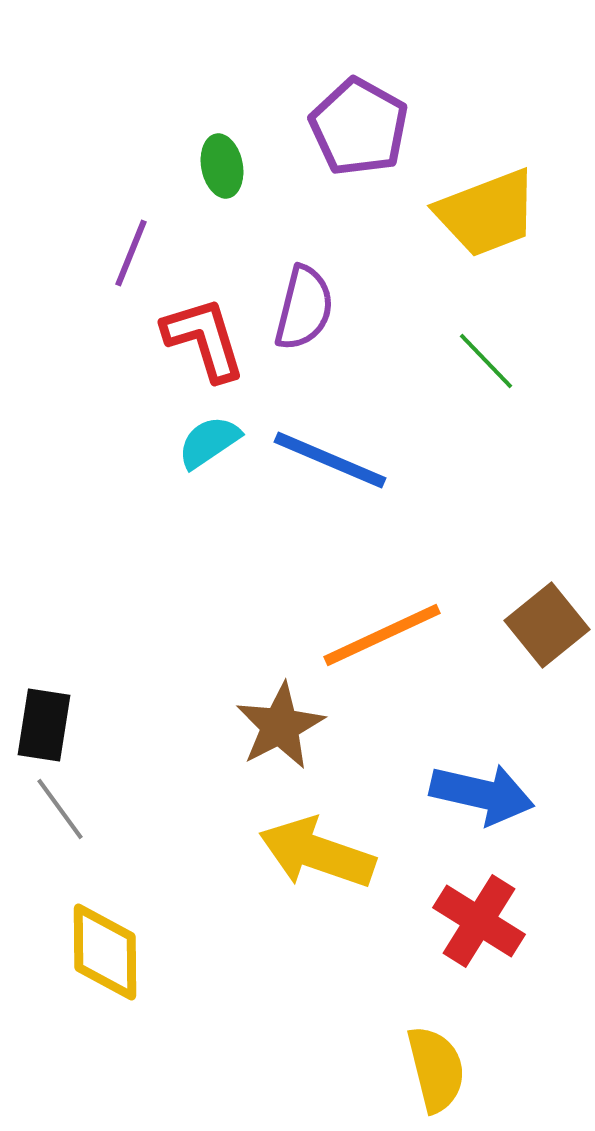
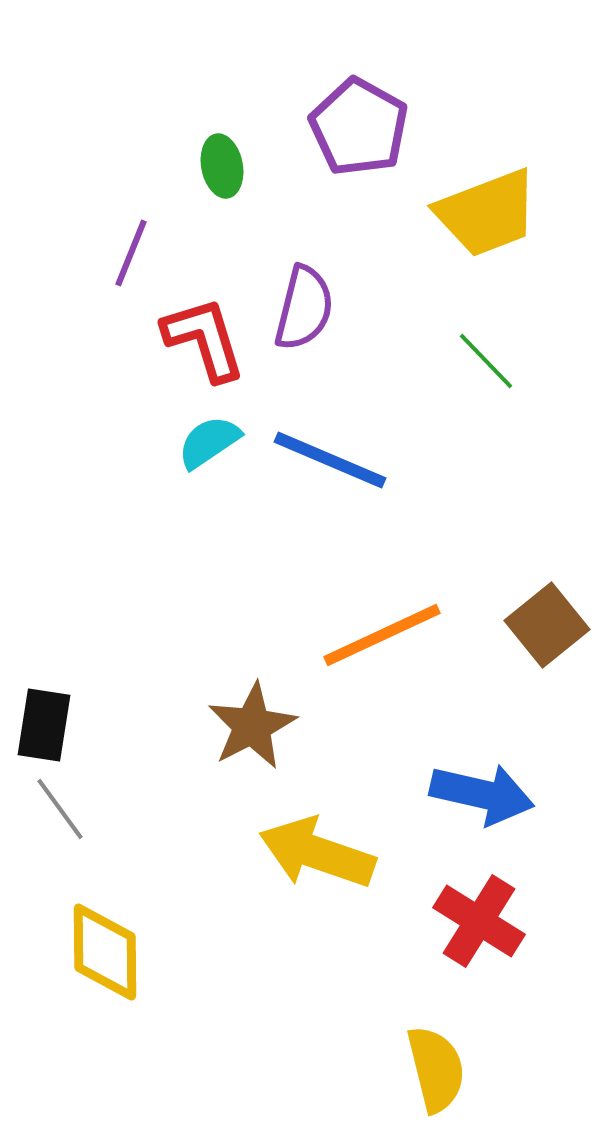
brown star: moved 28 px left
